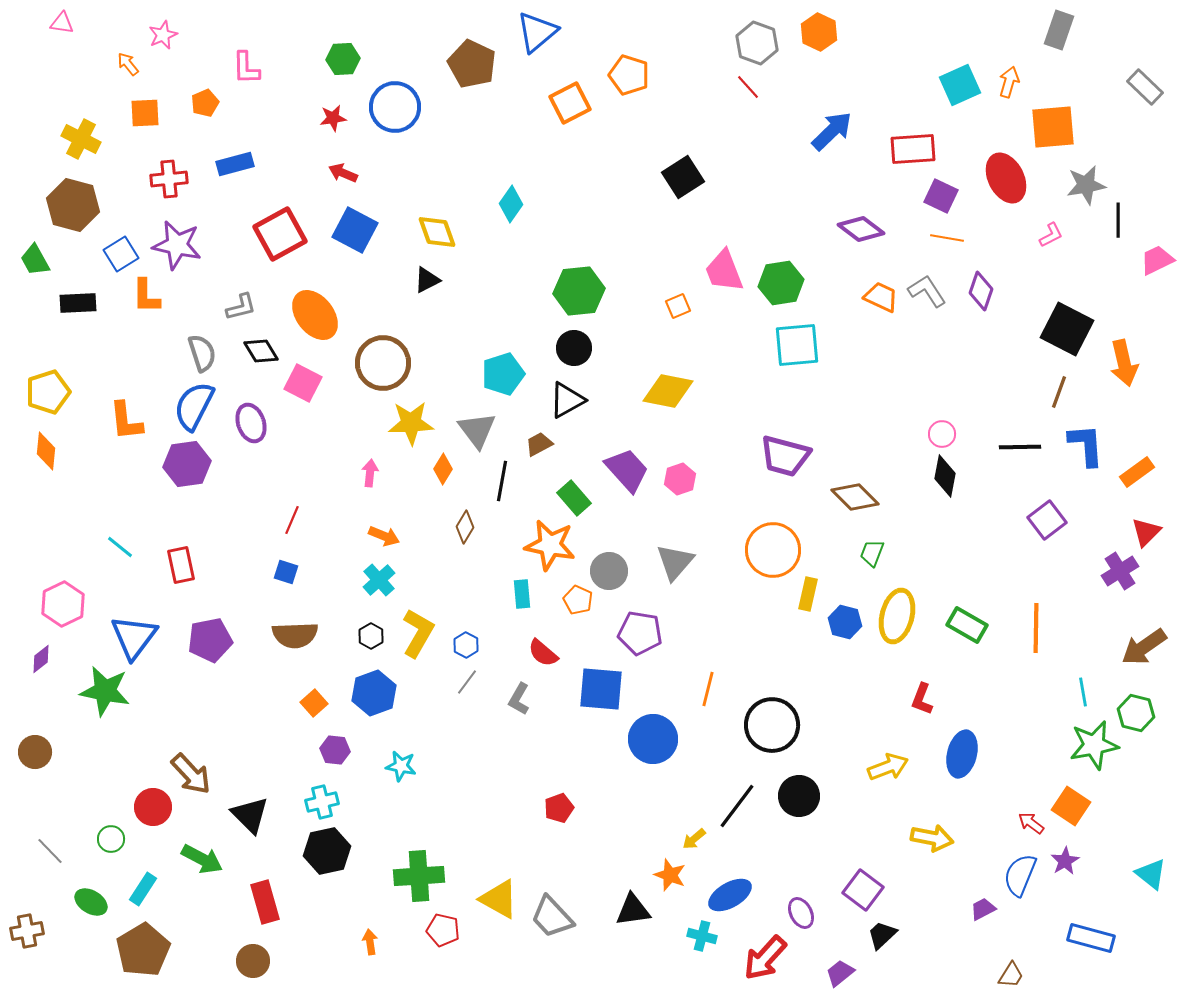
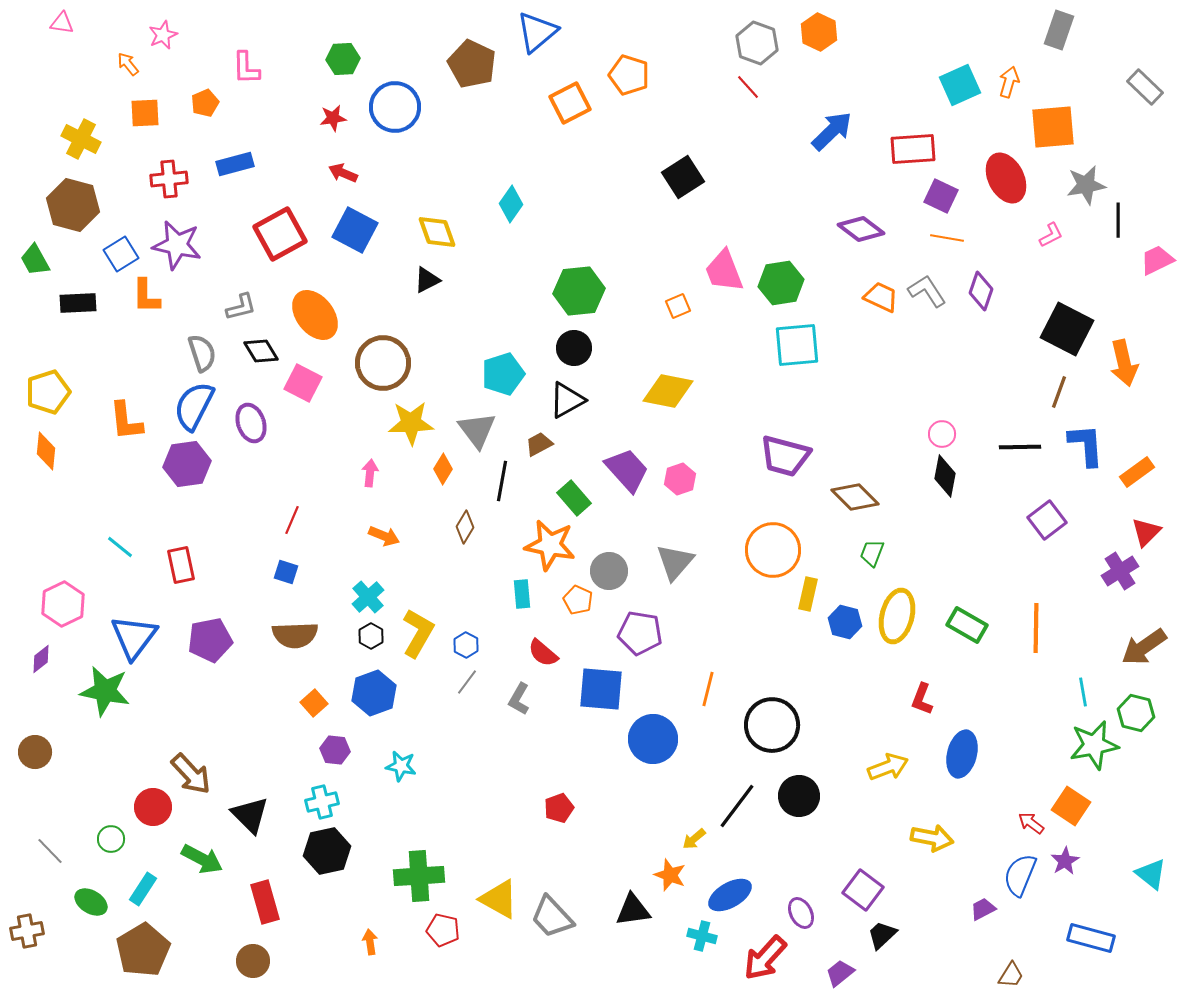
cyan cross at (379, 580): moved 11 px left, 17 px down
